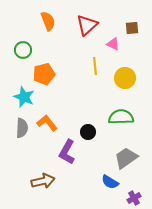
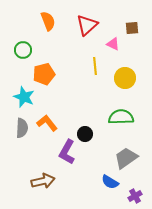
black circle: moved 3 px left, 2 px down
purple cross: moved 1 px right, 2 px up
